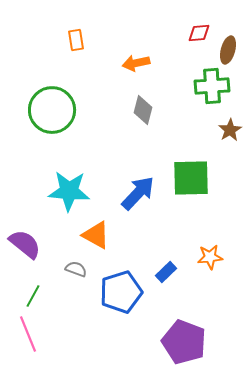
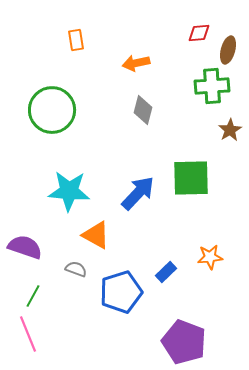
purple semicircle: moved 3 px down; rotated 20 degrees counterclockwise
